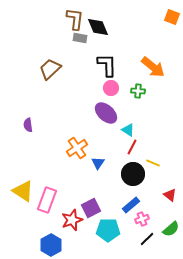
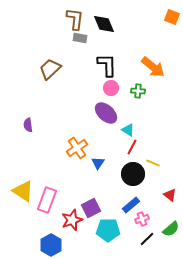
black diamond: moved 6 px right, 3 px up
